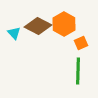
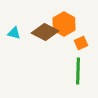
brown diamond: moved 7 px right, 6 px down
cyan triangle: rotated 32 degrees counterclockwise
